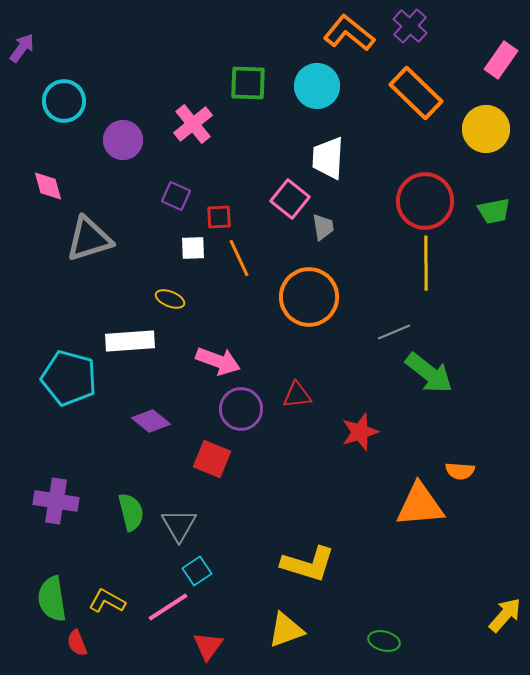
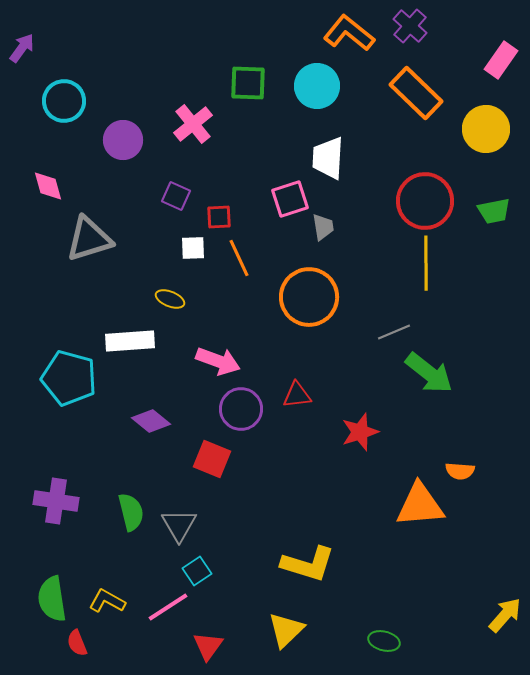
pink square at (290, 199): rotated 33 degrees clockwise
yellow triangle at (286, 630): rotated 24 degrees counterclockwise
